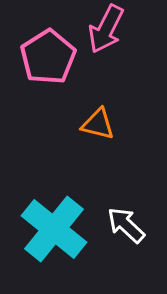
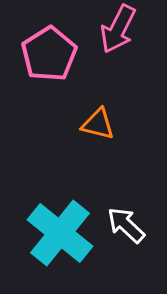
pink arrow: moved 12 px right
pink pentagon: moved 1 px right, 3 px up
cyan cross: moved 6 px right, 4 px down
